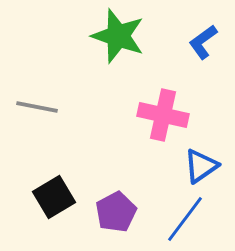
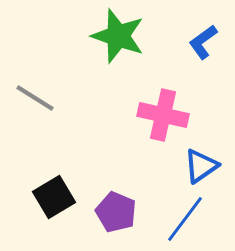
gray line: moved 2 px left, 9 px up; rotated 21 degrees clockwise
purple pentagon: rotated 21 degrees counterclockwise
